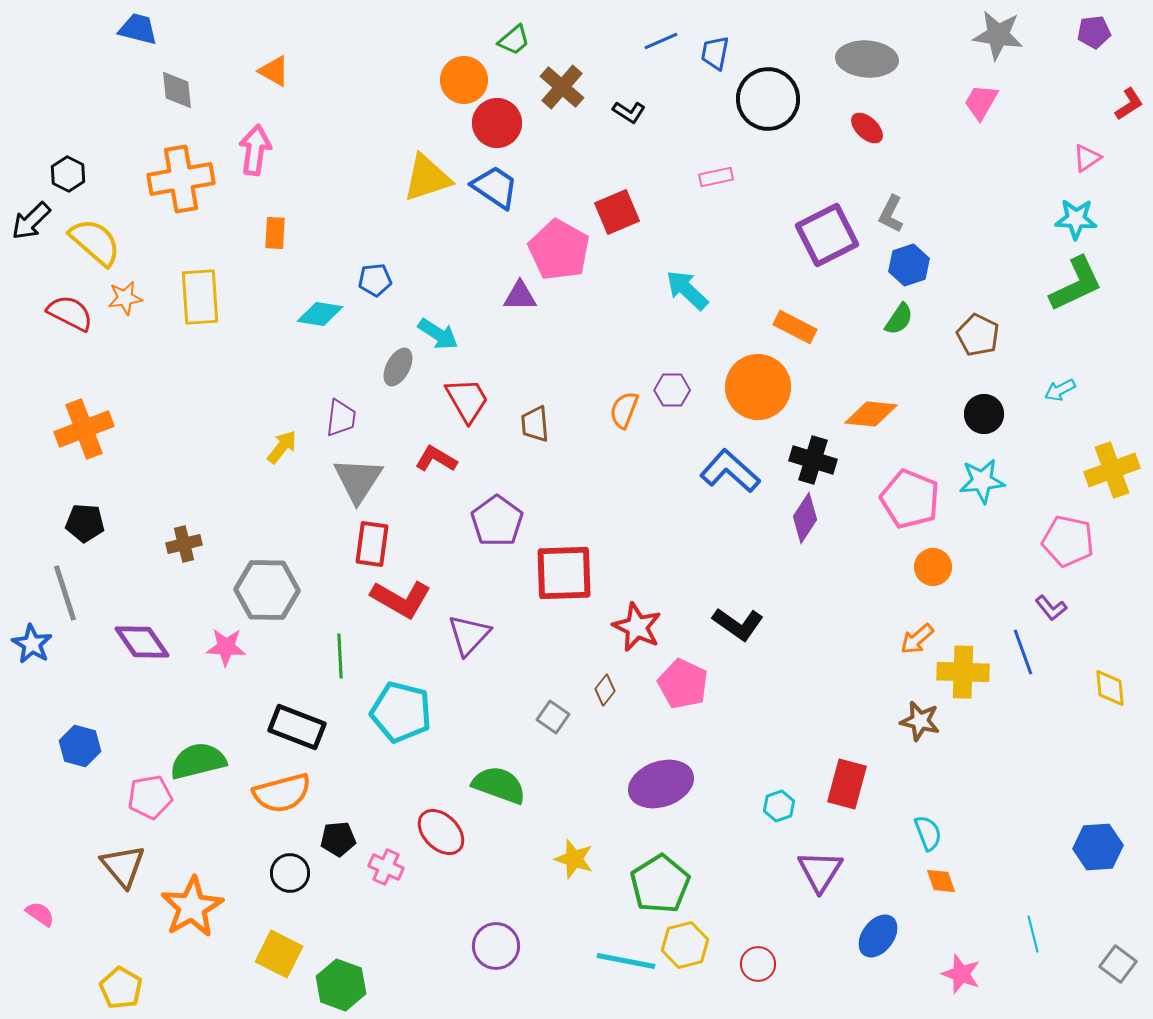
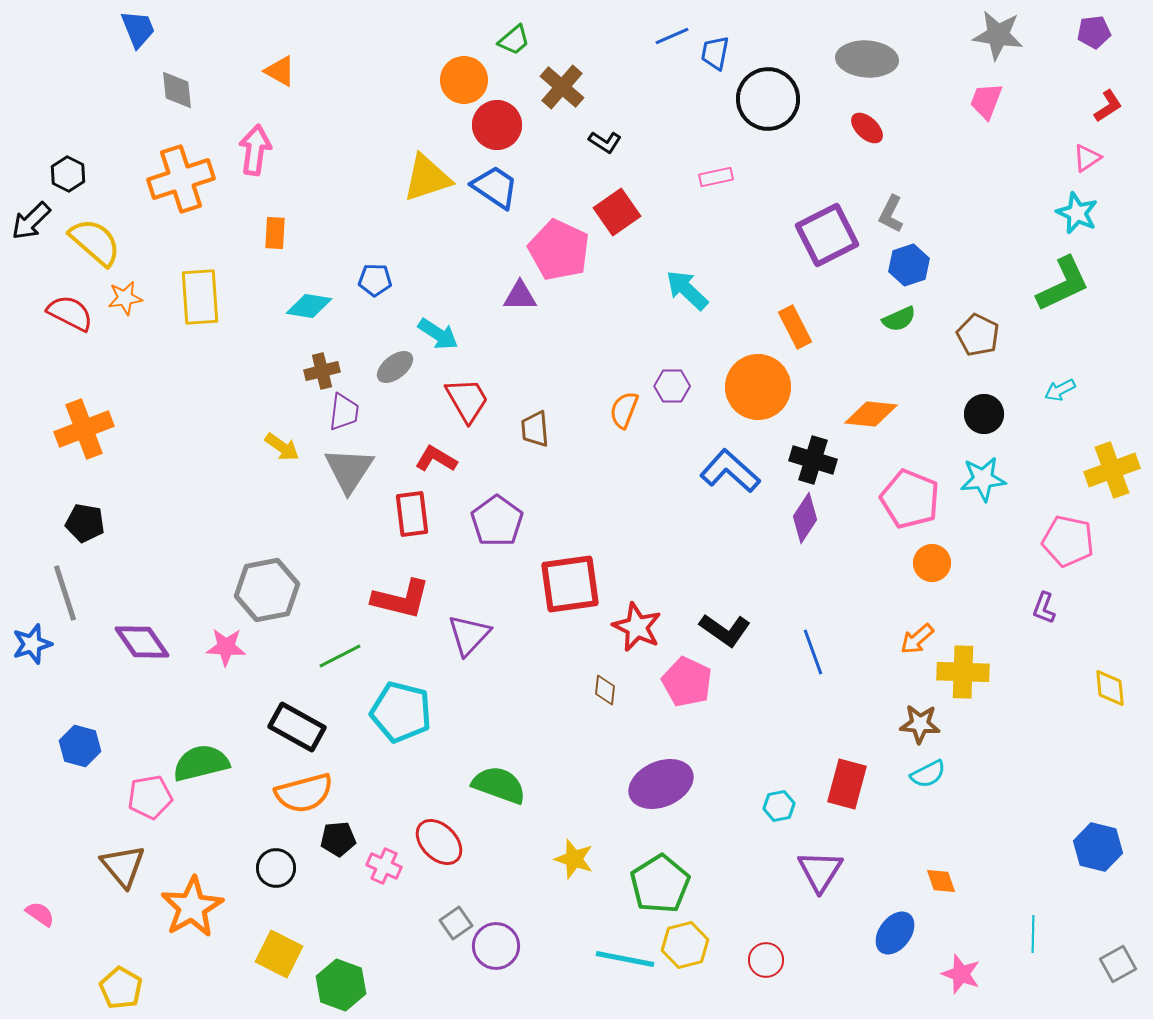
blue trapezoid at (138, 29): rotated 54 degrees clockwise
blue line at (661, 41): moved 11 px right, 5 px up
orange triangle at (274, 71): moved 6 px right
pink trapezoid at (981, 102): moved 5 px right, 1 px up; rotated 9 degrees counterclockwise
red L-shape at (1129, 104): moved 21 px left, 2 px down
black L-shape at (629, 112): moved 24 px left, 30 px down
red circle at (497, 123): moved 2 px down
orange cross at (181, 179): rotated 8 degrees counterclockwise
red square at (617, 212): rotated 12 degrees counterclockwise
cyan star at (1076, 219): moved 1 px right, 6 px up; rotated 21 degrees clockwise
pink pentagon at (559, 250): rotated 4 degrees counterclockwise
blue pentagon at (375, 280): rotated 8 degrees clockwise
green L-shape at (1076, 284): moved 13 px left
cyan diamond at (320, 314): moved 11 px left, 8 px up
green semicircle at (899, 319): rotated 32 degrees clockwise
orange rectangle at (795, 327): rotated 36 degrees clockwise
gray ellipse at (398, 367): moved 3 px left; rotated 24 degrees clockwise
purple hexagon at (672, 390): moved 4 px up
purple trapezoid at (341, 418): moved 3 px right, 6 px up
brown trapezoid at (535, 424): moved 5 px down
yellow arrow at (282, 447): rotated 87 degrees clockwise
gray triangle at (358, 480): moved 9 px left, 10 px up
cyan star at (982, 481): moved 1 px right, 2 px up
black pentagon at (85, 523): rotated 6 degrees clockwise
brown cross at (184, 544): moved 138 px right, 173 px up
red rectangle at (372, 544): moved 40 px right, 30 px up; rotated 15 degrees counterclockwise
orange circle at (933, 567): moved 1 px left, 4 px up
red square at (564, 573): moved 6 px right, 11 px down; rotated 6 degrees counterclockwise
gray hexagon at (267, 590): rotated 12 degrees counterclockwise
red L-shape at (401, 599): rotated 16 degrees counterclockwise
purple L-shape at (1051, 608): moved 7 px left; rotated 60 degrees clockwise
black L-shape at (738, 624): moved 13 px left, 6 px down
blue star at (32, 644): rotated 24 degrees clockwise
blue line at (1023, 652): moved 210 px left
green line at (340, 656): rotated 66 degrees clockwise
pink pentagon at (683, 684): moved 4 px right, 2 px up
brown diamond at (605, 690): rotated 32 degrees counterclockwise
gray square at (553, 717): moved 97 px left, 206 px down; rotated 20 degrees clockwise
brown star at (920, 721): moved 3 px down; rotated 9 degrees counterclockwise
black rectangle at (297, 727): rotated 8 degrees clockwise
green semicircle at (198, 761): moved 3 px right, 2 px down
purple ellipse at (661, 784): rotated 4 degrees counterclockwise
orange semicircle at (282, 793): moved 22 px right
cyan hexagon at (779, 806): rotated 8 degrees clockwise
red ellipse at (441, 832): moved 2 px left, 10 px down
cyan semicircle at (928, 833): moved 59 px up; rotated 84 degrees clockwise
blue hexagon at (1098, 847): rotated 18 degrees clockwise
pink cross at (386, 867): moved 2 px left, 1 px up
black circle at (290, 873): moved 14 px left, 5 px up
cyan line at (1033, 934): rotated 15 degrees clockwise
blue ellipse at (878, 936): moved 17 px right, 3 px up
cyan line at (626, 961): moved 1 px left, 2 px up
red circle at (758, 964): moved 8 px right, 4 px up
gray square at (1118, 964): rotated 24 degrees clockwise
